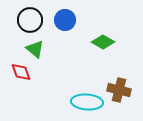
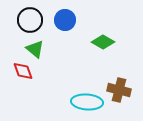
red diamond: moved 2 px right, 1 px up
